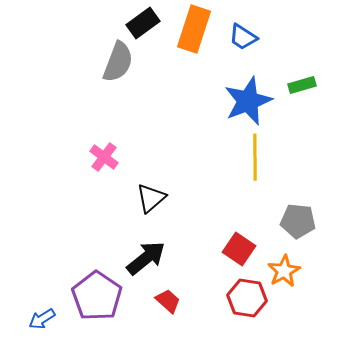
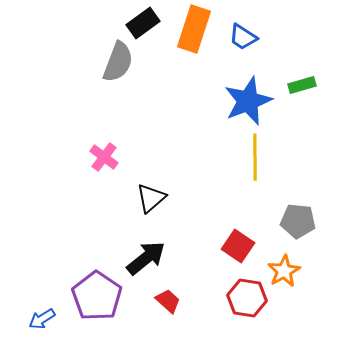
red square: moved 1 px left, 3 px up
